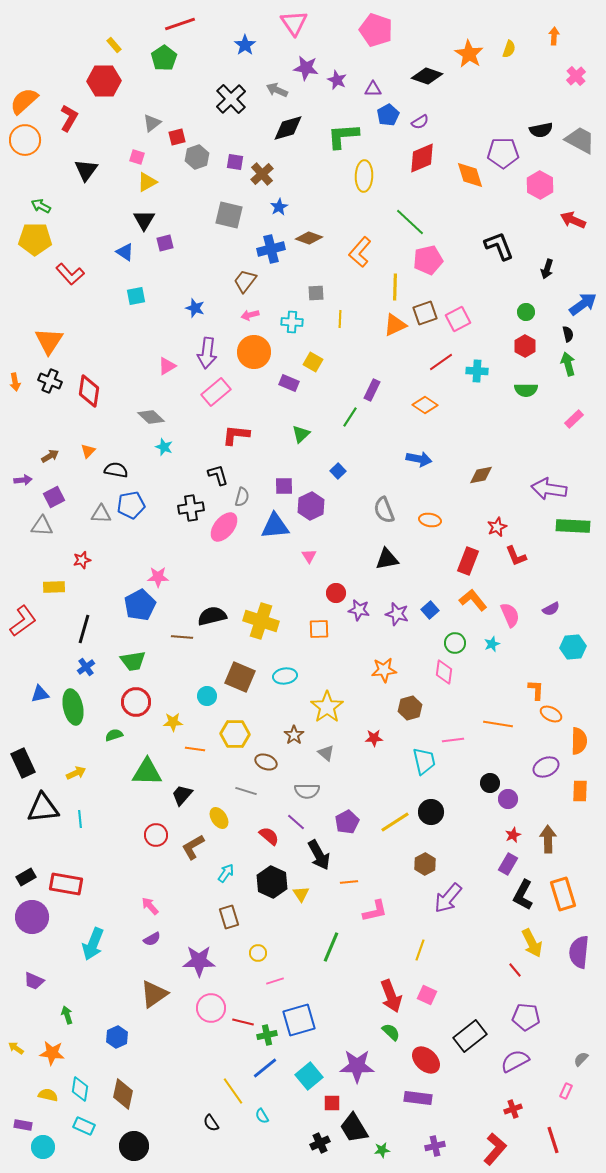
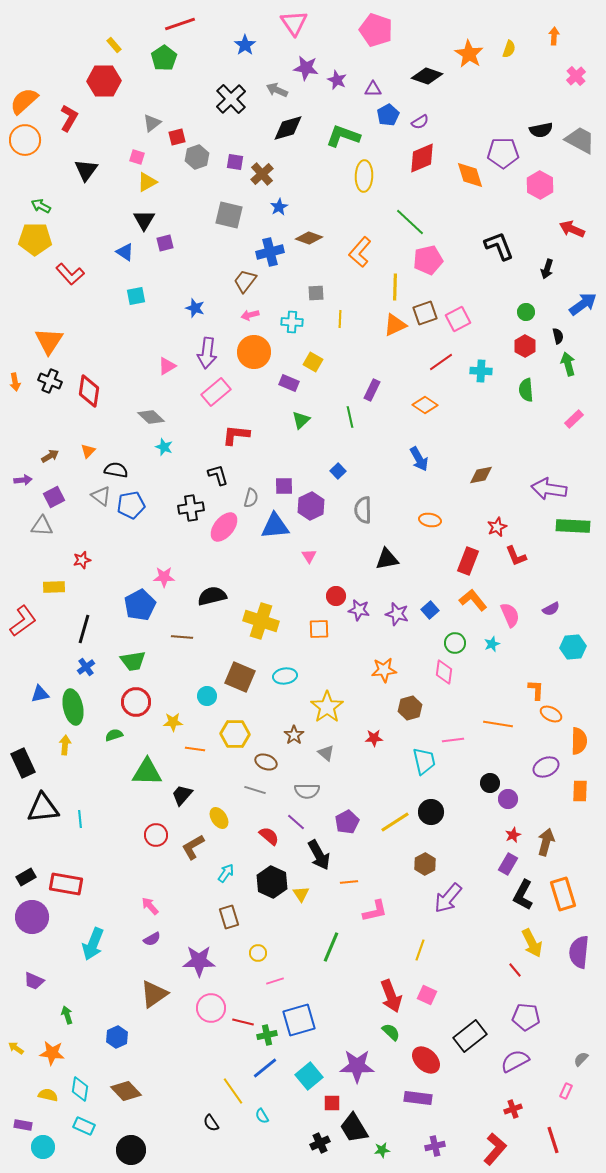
green L-shape at (343, 136): rotated 24 degrees clockwise
red arrow at (573, 220): moved 1 px left, 9 px down
blue cross at (271, 249): moved 1 px left, 3 px down
black semicircle at (568, 334): moved 10 px left, 2 px down
cyan cross at (477, 371): moved 4 px right
green semicircle at (526, 390): rotated 85 degrees clockwise
green line at (350, 417): rotated 45 degrees counterclockwise
green triangle at (301, 434): moved 14 px up
blue arrow at (419, 459): rotated 50 degrees clockwise
gray semicircle at (242, 497): moved 9 px right, 1 px down
gray semicircle at (384, 510): moved 21 px left; rotated 20 degrees clockwise
gray triangle at (101, 514): moved 18 px up; rotated 35 degrees clockwise
pink star at (158, 577): moved 6 px right
red circle at (336, 593): moved 3 px down
black semicircle at (212, 616): moved 20 px up
yellow arrow at (76, 773): moved 11 px left, 28 px up; rotated 60 degrees counterclockwise
gray line at (246, 791): moved 9 px right, 1 px up
brown arrow at (548, 839): moved 2 px left, 3 px down; rotated 16 degrees clockwise
brown diamond at (123, 1094): moved 3 px right, 3 px up; rotated 56 degrees counterclockwise
black circle at (134, 1146): moved 3 px left, 4 px down
